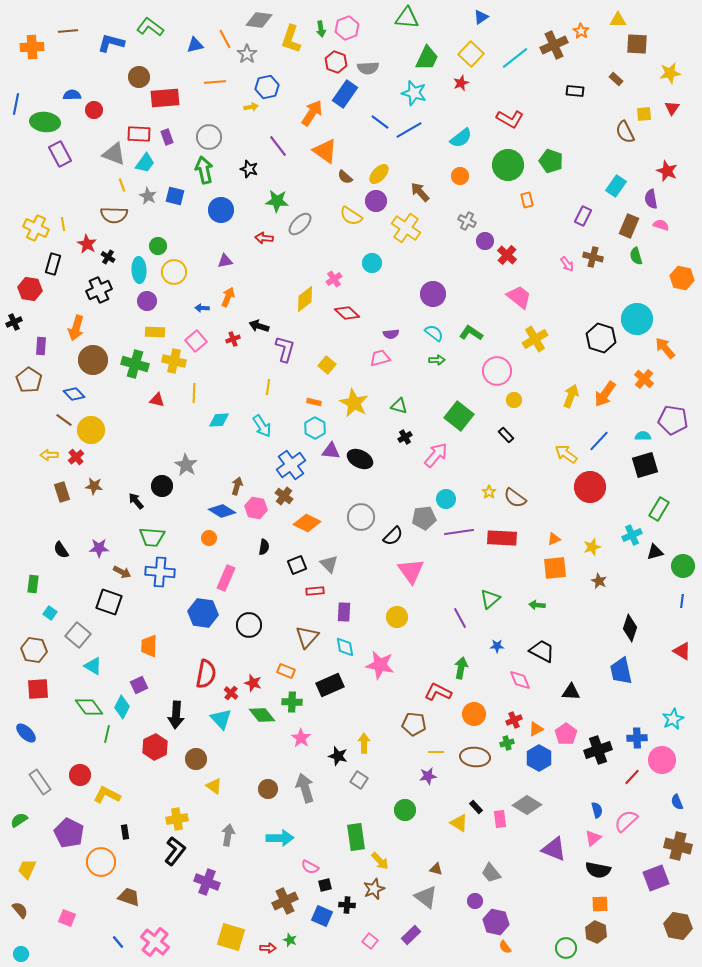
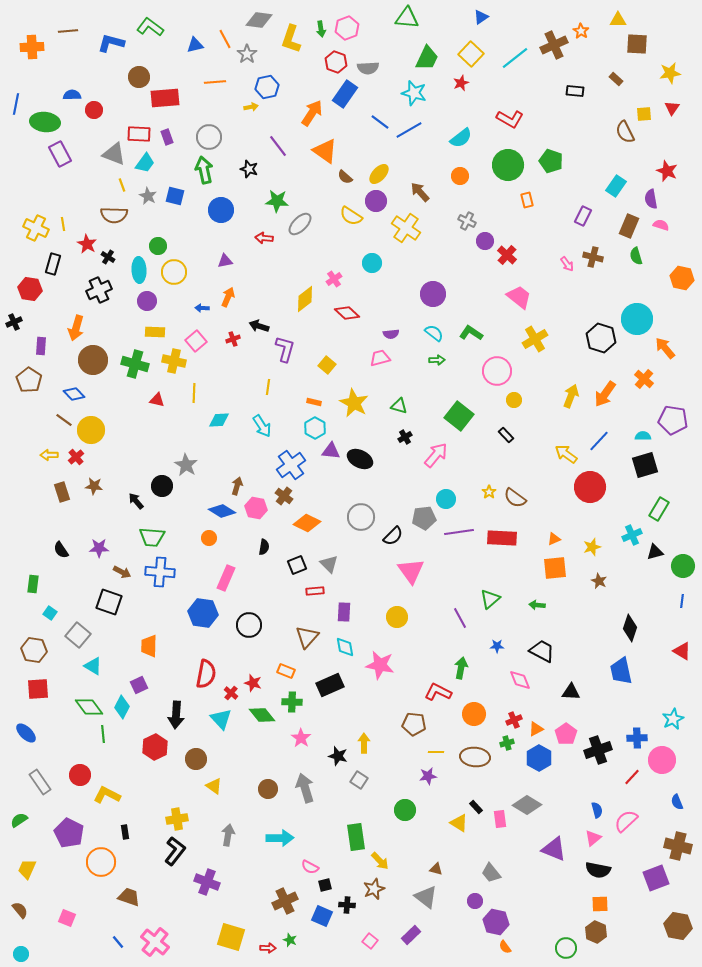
green line at (107, 734): moved 4 px left; rotated 18 degrees counterclockwise
